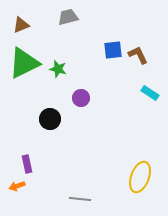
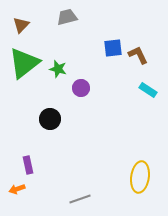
gray trapezoid: moved 1 px left
brown triangle: rotated 24 degrees counterclockwise
blue square: moved 2 px up
green triangle: rotated 12 degrees counterclockwise
cyan rectangle: moved 2 px left, 3 px up
purple circle: moved 10 px up
purple rectangle: moved 1 px right, 1 px down
yellow ellipse: rotated 12 degrees counterclockwise
orange arrow: moved 3 px down
gray line: rotated 25 degrees counterclockwise
